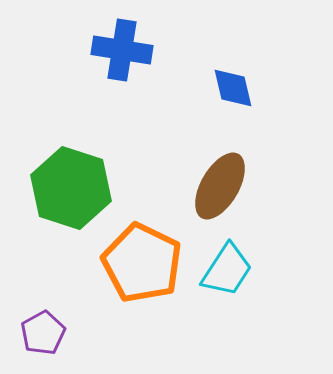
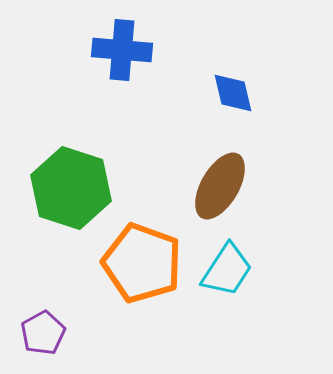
blue cross: rotated 4 degrees counterclockwise
blue diamond: moved 5 px down
orange pentagon: rotated 6 degrees counterclockwise
